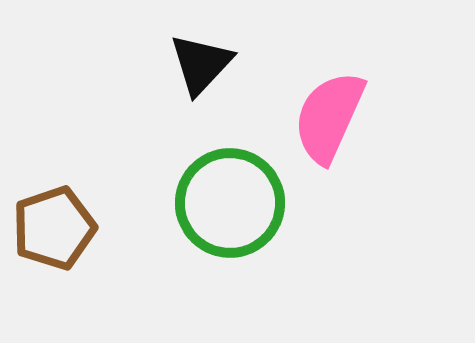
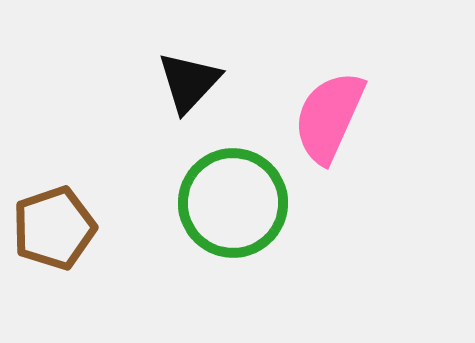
black triangle: moved 12 px left, 18 px down
green circle: moved 3 px right
